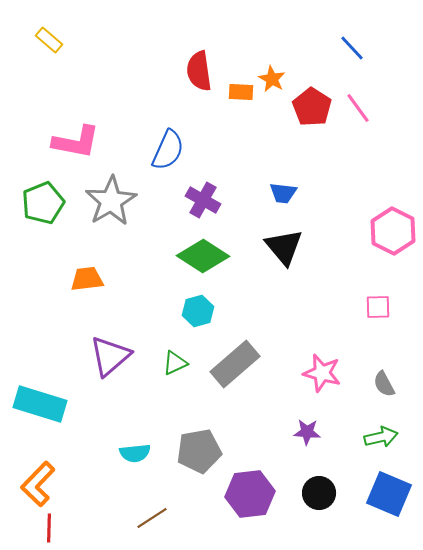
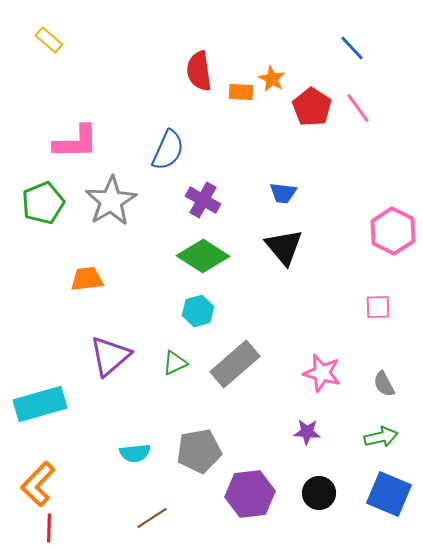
pink L-shape: rotated 12 degrees counterclockwise
cyan rectangle: rotated 33 degrees counterclockwise
